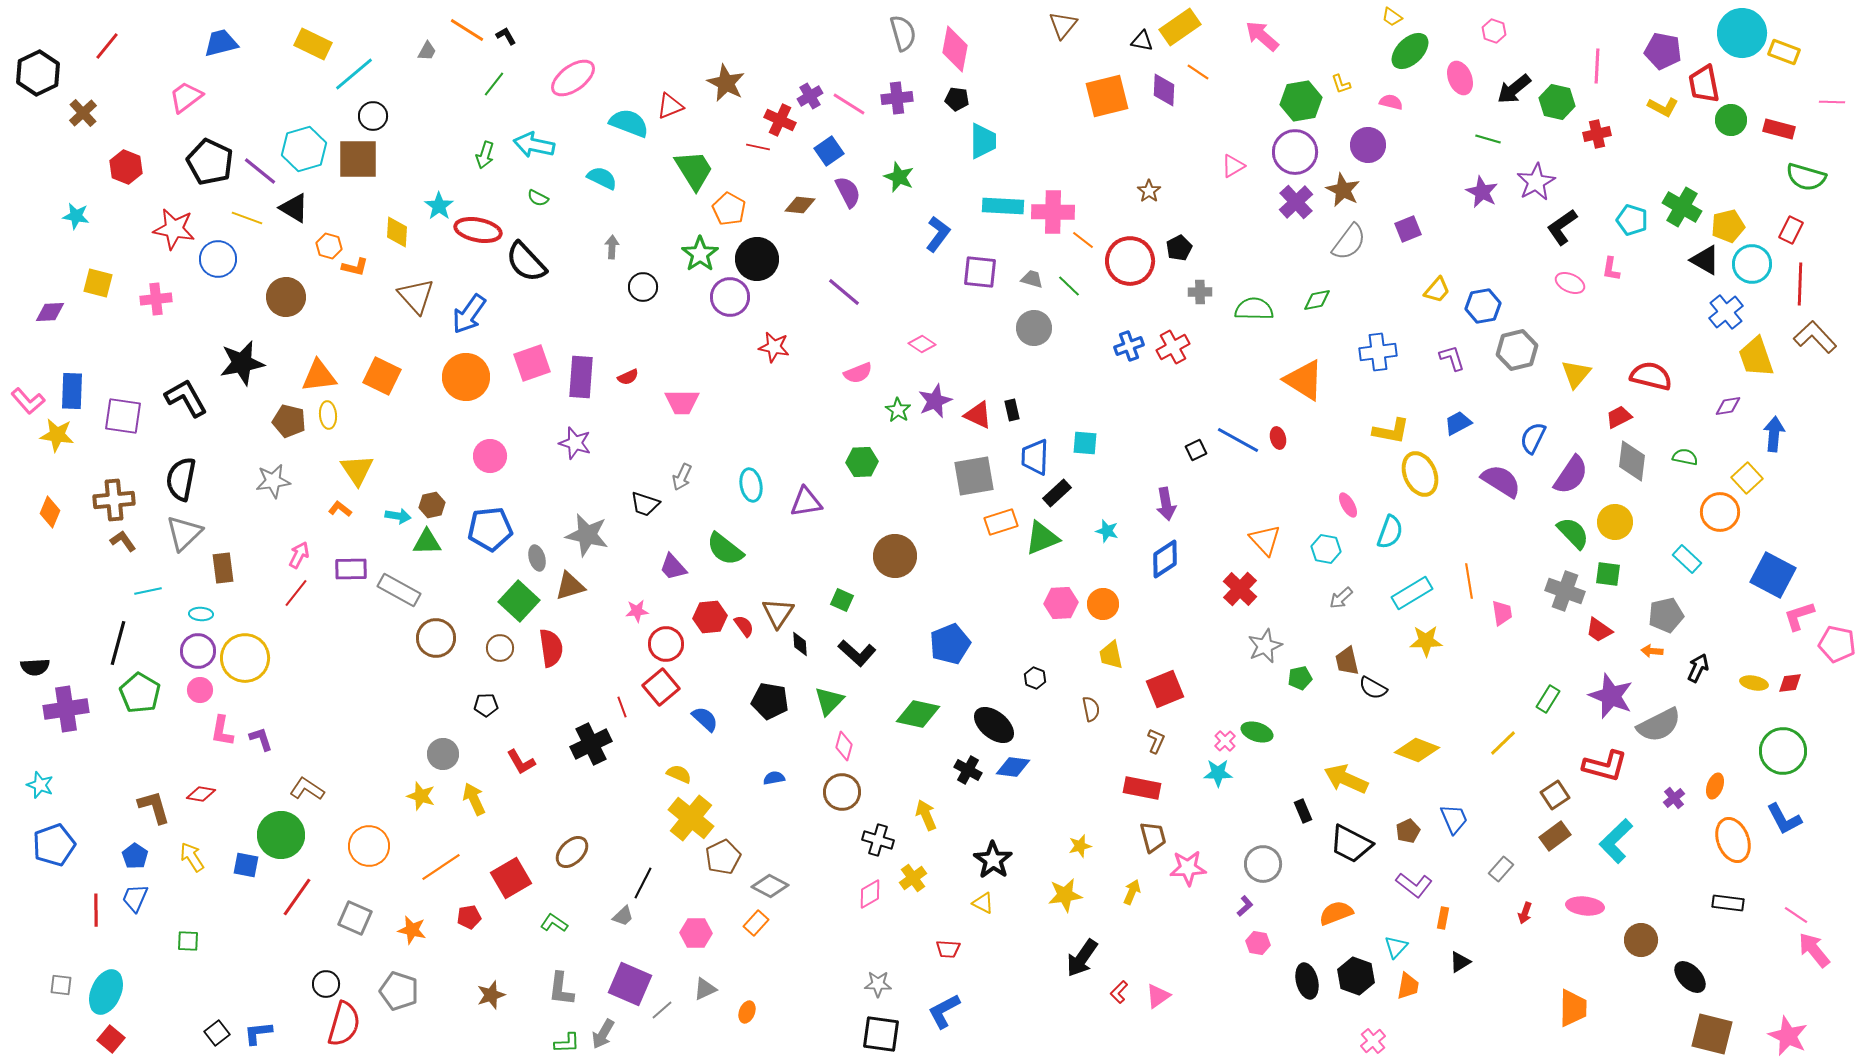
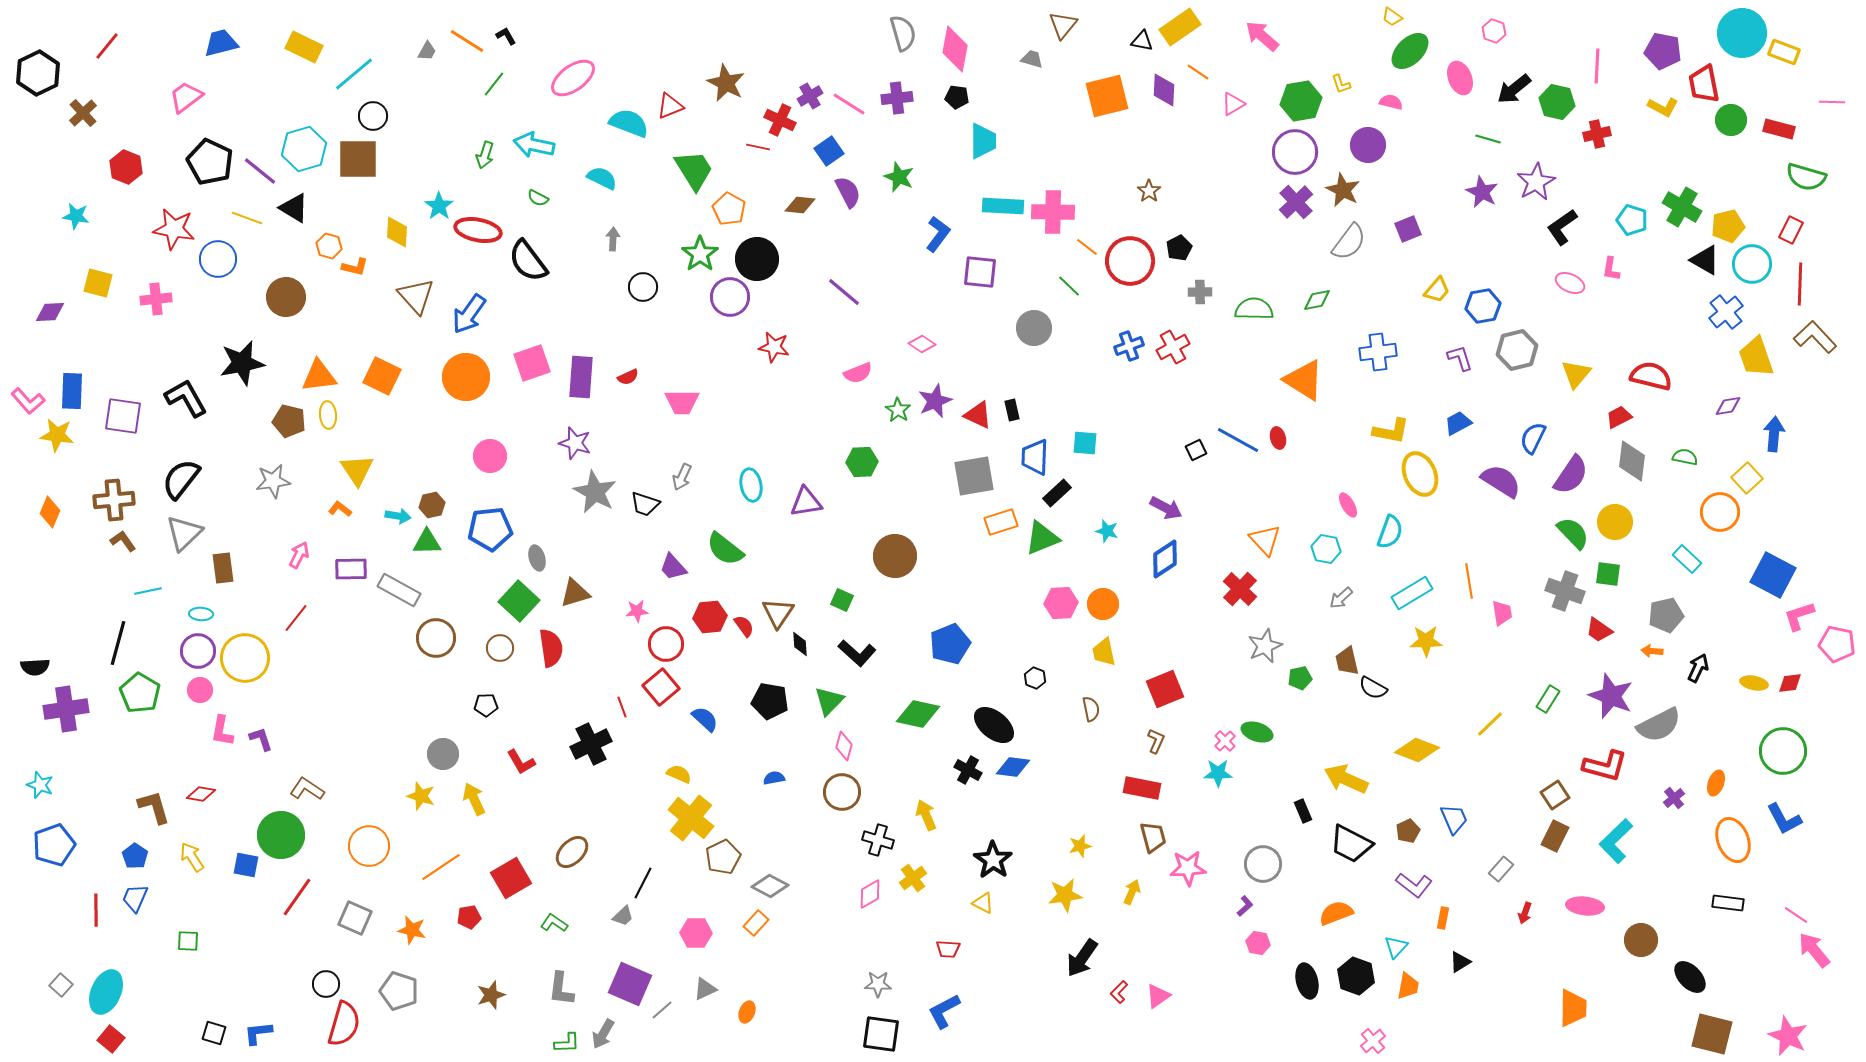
orange line at (467, 30): moved 11 px down
yellow rectangle at (313, 44): moved 9 px left, 3 px down
black pentagon at (957, 99): moved 2 px up
pink triangle at (1233, 166): moved 62 px up
orange line at (1083, 240): moved 4 px right, 7 px down
gray arrow at (612, 247): moved 1 px right, 8 px up
black semicircle at (526, 262): moved 2 px right, 1 px up; rotated 6 degrees clockwise
gray trapezoid at (1032, 279): moved 220 px up
purple L-shape at (1452, 358): moved 8 px right
black semicircle at (181, 479): rotated 27 degrees clockwise
purple arrow at (1166, 504): moved 4 px down; rotated 52 degrees counterclockwise
gray star at (587, 535): moved 8 px right, 43 px up; rotated 15 degrees clockwise
brown triangle at (570, 586): moved 5 px right, 7 px down
red line at (296, 593): moved 25 px down
yellow trapezoid at (1111, 655): moved 7 px left, 3 px up
yellow line at (1503, 743): moved 13 px left, 19 px up
orange ellipse at (1715, 786): moved 1 px right, 3 px up
brown rectangle at (1555, 836): rotated 28 degrees counterclockwise
gray square at (61, 985): rotated 35 degrees clockwise
black square at (217, 1033): moved 3 px left; rotated 35 degrees counterclockwise
